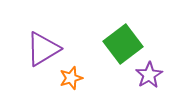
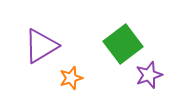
purple triangle: moved 2 px left, 3 px up
purple star: rotated 12 degrees clockwise
